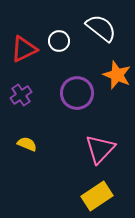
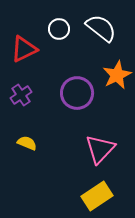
white circle: moved 12 px up
orange star: rotated 24 degrees clockwise
yellow semicircle: moved 1 px up
